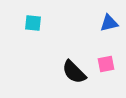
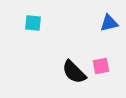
pink square: moved 5 px left, 2 px down
